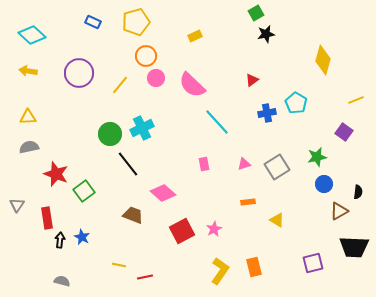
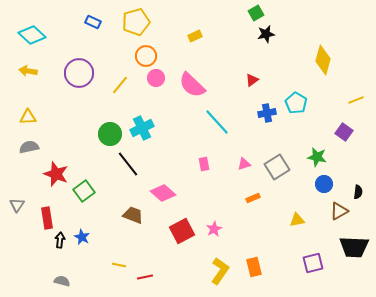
green star at (317, 157): rotated 24 degrees clockwise
orange rectangle at (248, 202): moved 5 px right, 4 px up; rotated 16 degrees counterclockwise
yellow triangle at (277, 220): moved 20 px right; rotated 42 degrees counterclockwise
